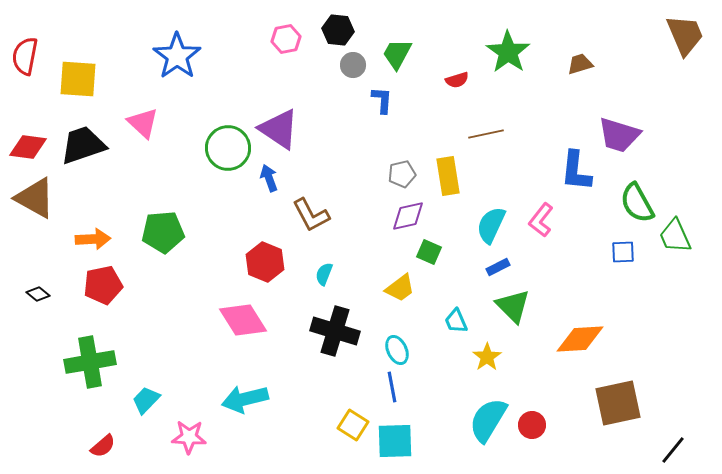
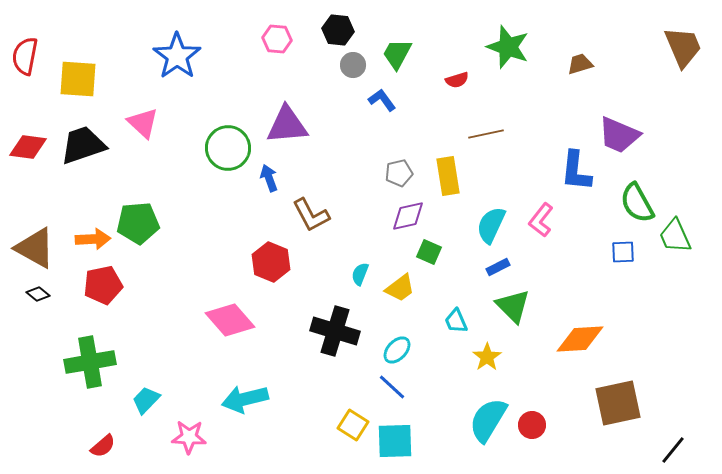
brown trapezoid at (685, 35): moved 2 px left, 12 px down
pink hexagon at (286, 39): moved 9 px left; rotated 16 degrees clockwise
green star at (508, 52): moved 5 px up; rotated 15 degrees counterclockwise
blue L-shape at (382, 100): rotated 40 degrees counterclockwise
purple triangle at (279, 129): moved 8 px right, 4 px up; rotated 39 degrees counterclockwise
purple trapezoid at (619, 135): rotated 6 degrees clockwise
gray pentagon at (402, 174): moved 3 px left, 1 px up
brown triangle at (35, 198): moved 50 px down
green pentagon at (163, 232): moved 25 px left, 9 px up
red hexagon at (265, 262): moved 6 px right
cyan semicircle at (324, 274): moved 36 px right
pink diamond at (243, 320): moved 13 px left; rotated 9 degrees counterclockwise
cyan ellipse at (397, 350): rotated 68 degrees clockwise
blue line at (392, 387): rotated 36 degrees counterclockwise
